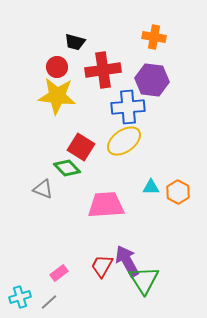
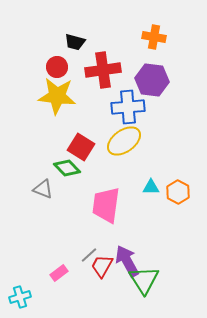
pink trapezoid: rotated 78 degrees counterclockwise
gray line: moved 40 px right, 47 px up
